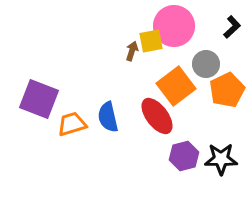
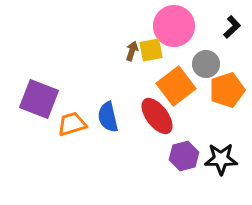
yellow square: moved 9 px down
orange pentagon: rotated 8 degrees clockwise
